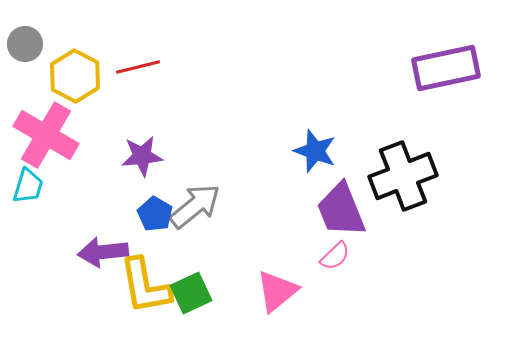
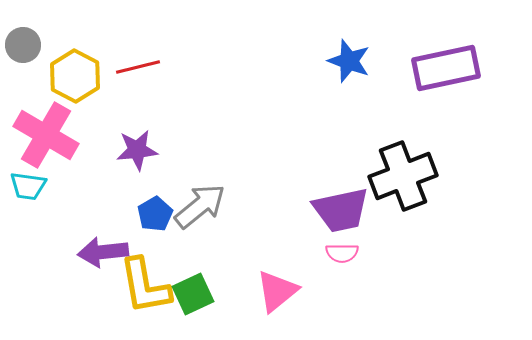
gray circle: moved 2 px left, 1 px down
blue star: moved 34 px right, 90 px up
purple star: moved 5 px left, 6 px up
cyan trapezoid: rotated 81 degrees clockwise
gray arrow: moved 5 px right
purple trapezoid: rotated 80 degrees counterclockwise
blue pentagon: rotated 12 degrees clockwise
pink semicircle: moved 7 px right, 3 px up; rotated 44 degrees clockwise
green square: moved 2 px right, 1 px down
